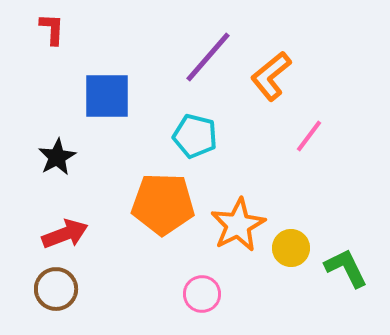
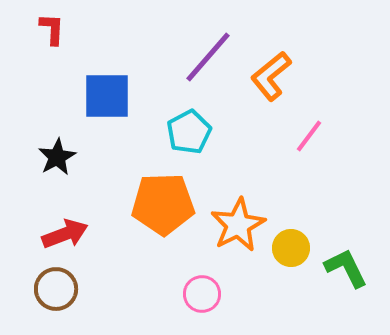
cyan pentagon: moved 6 px left, 4 px up; rotated 30 degrees clockwise
orange pentagon: rotated 4 degrees counterclockwise
